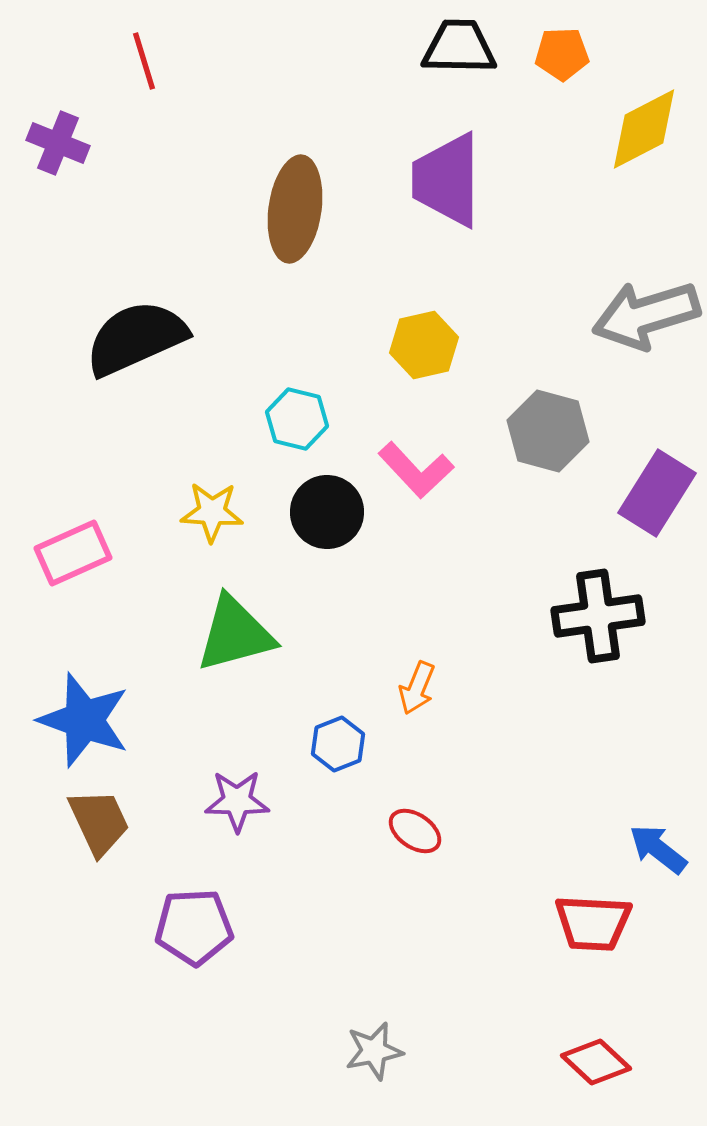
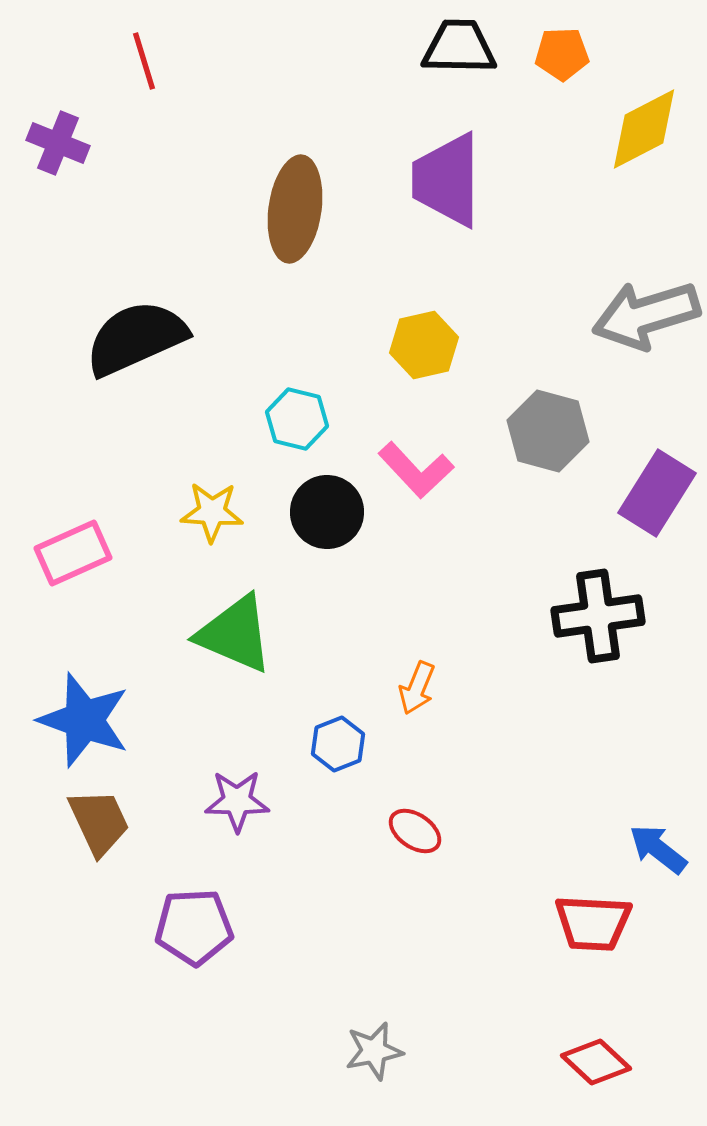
green triangle: rotated 38 degrees clockwise
